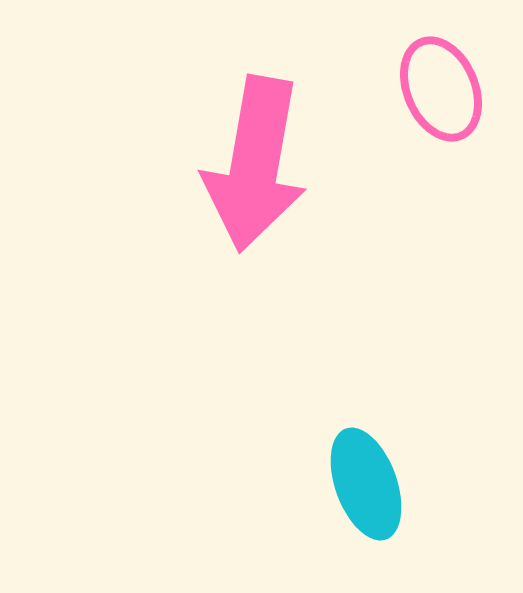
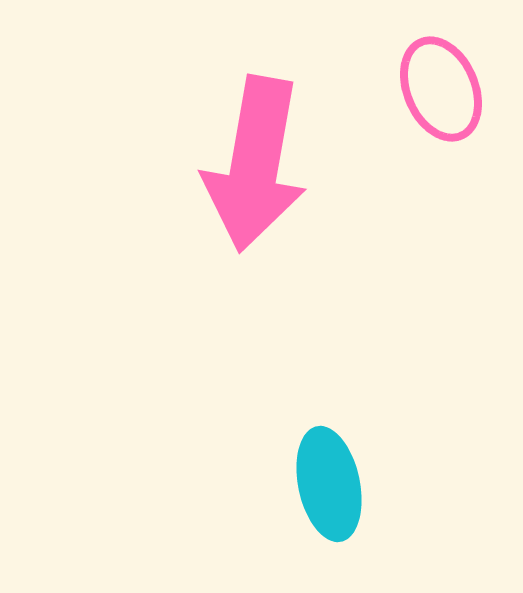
cyan ellipse: moved 37 px left; rotated 8 degrees clockwise
